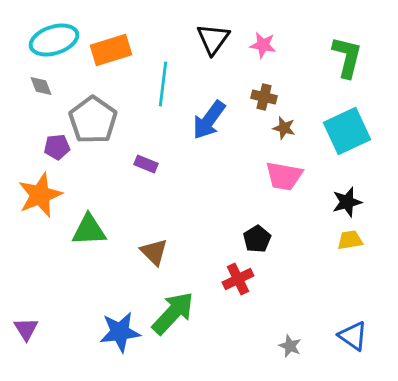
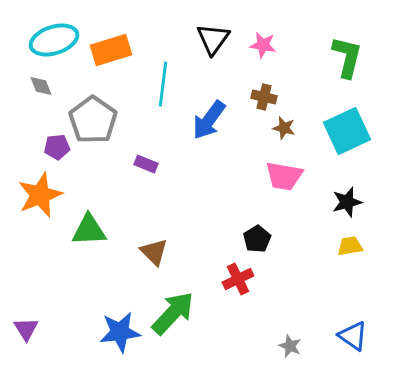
yellow trapezoid: moved 6 px down
